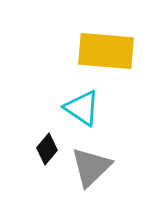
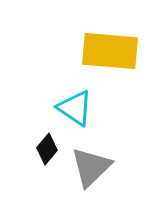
yellow rectangle: moved 4 px right
cyan triangle: moved 7 px left
